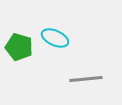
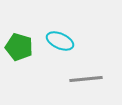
cyan ellipse: moved 5 px right, 3 px down
